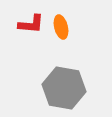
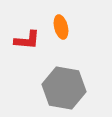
red L-shape: moved 4 px left, 16 px down
